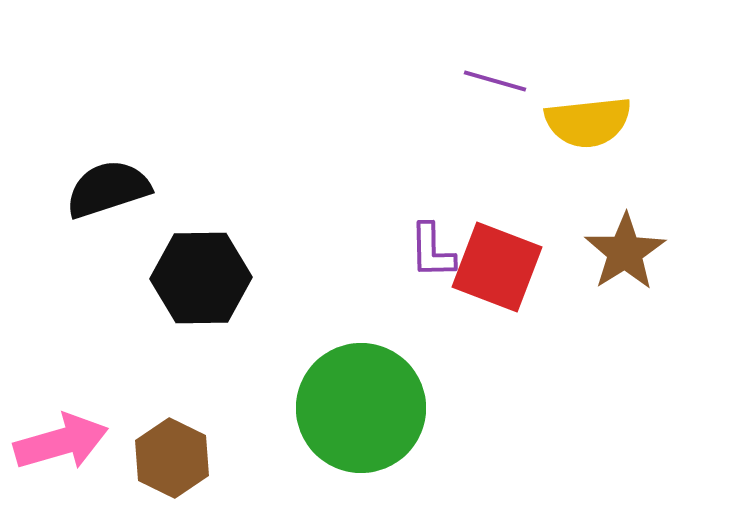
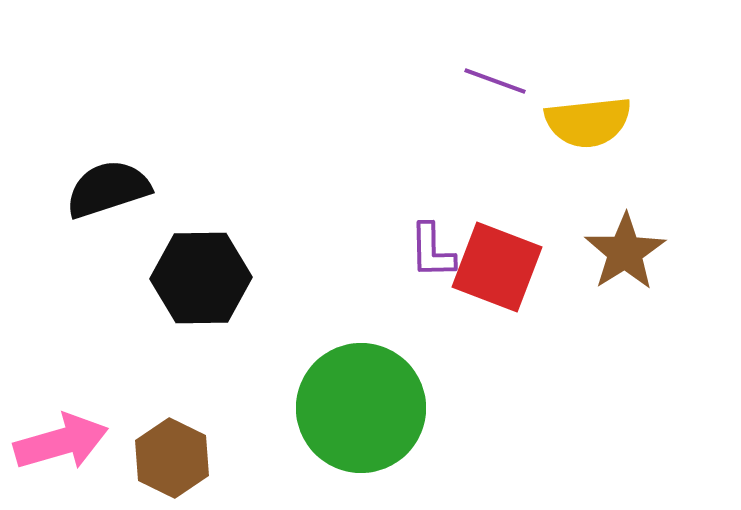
purple line: rotated 4 degrees clockwise
